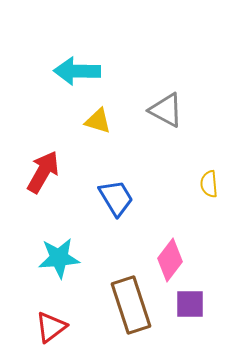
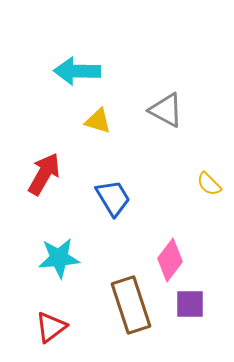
red arrow: moved 1 px right, 2 px down
yellow semicircle: rotated 40 degrees counterclockwise
blue trapezoid: moved 3 px left
